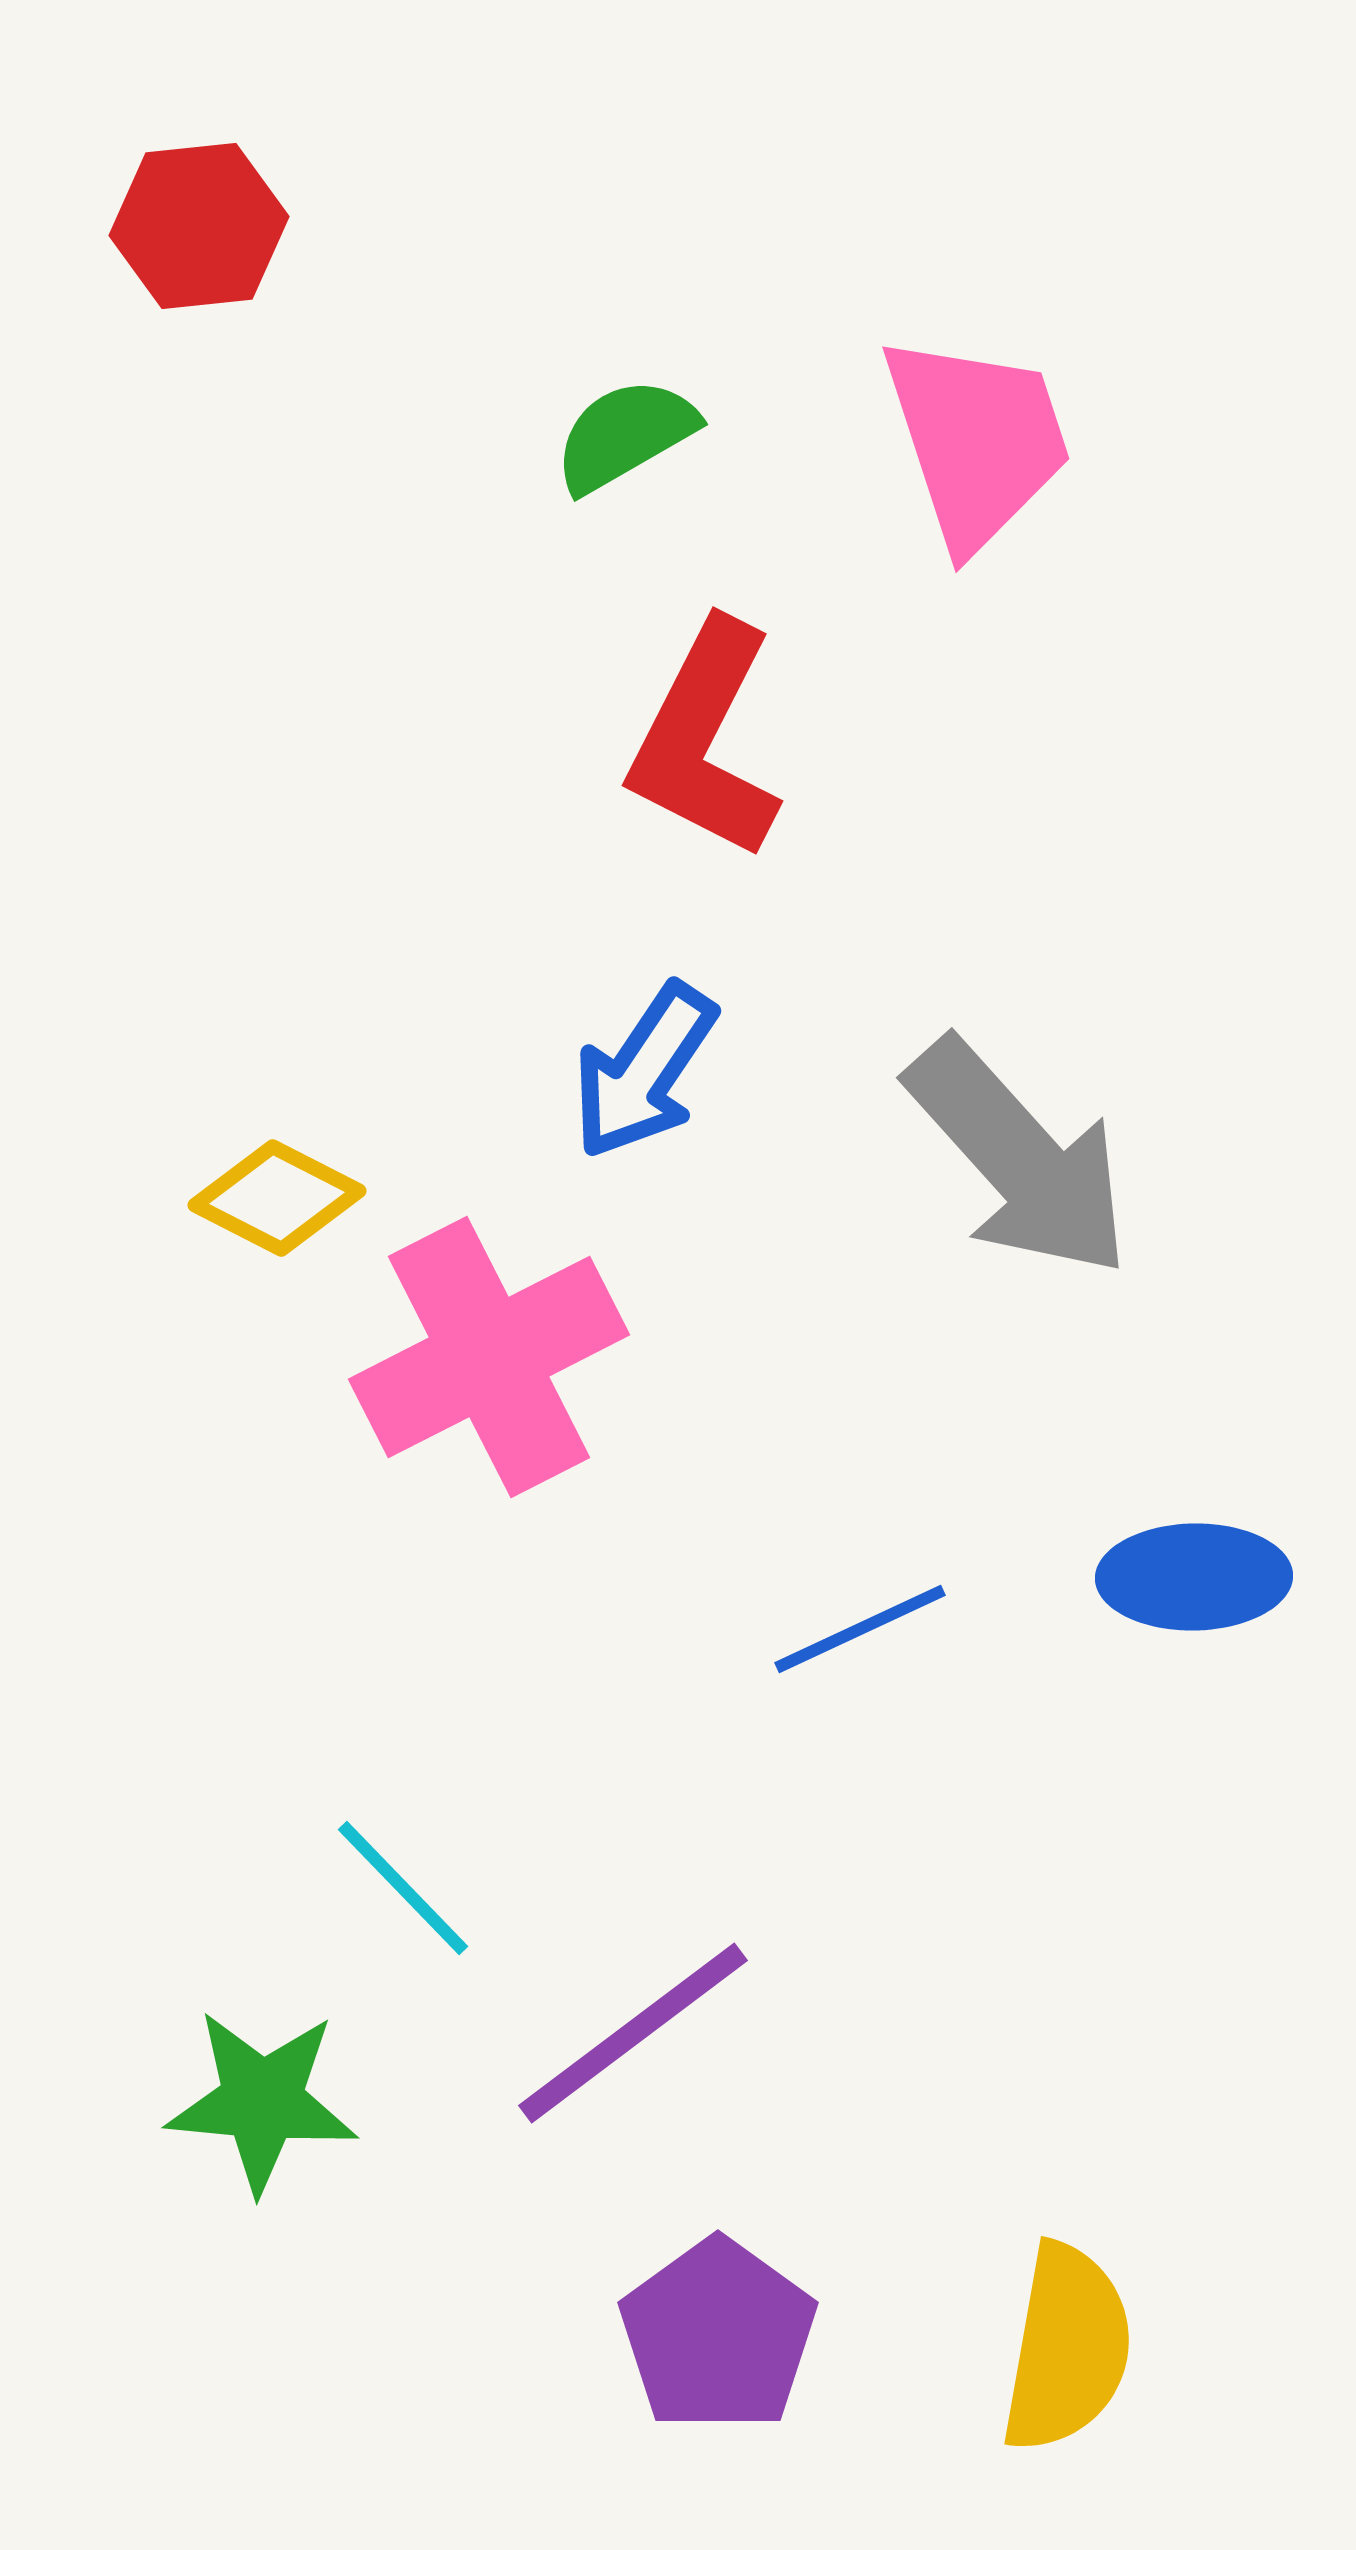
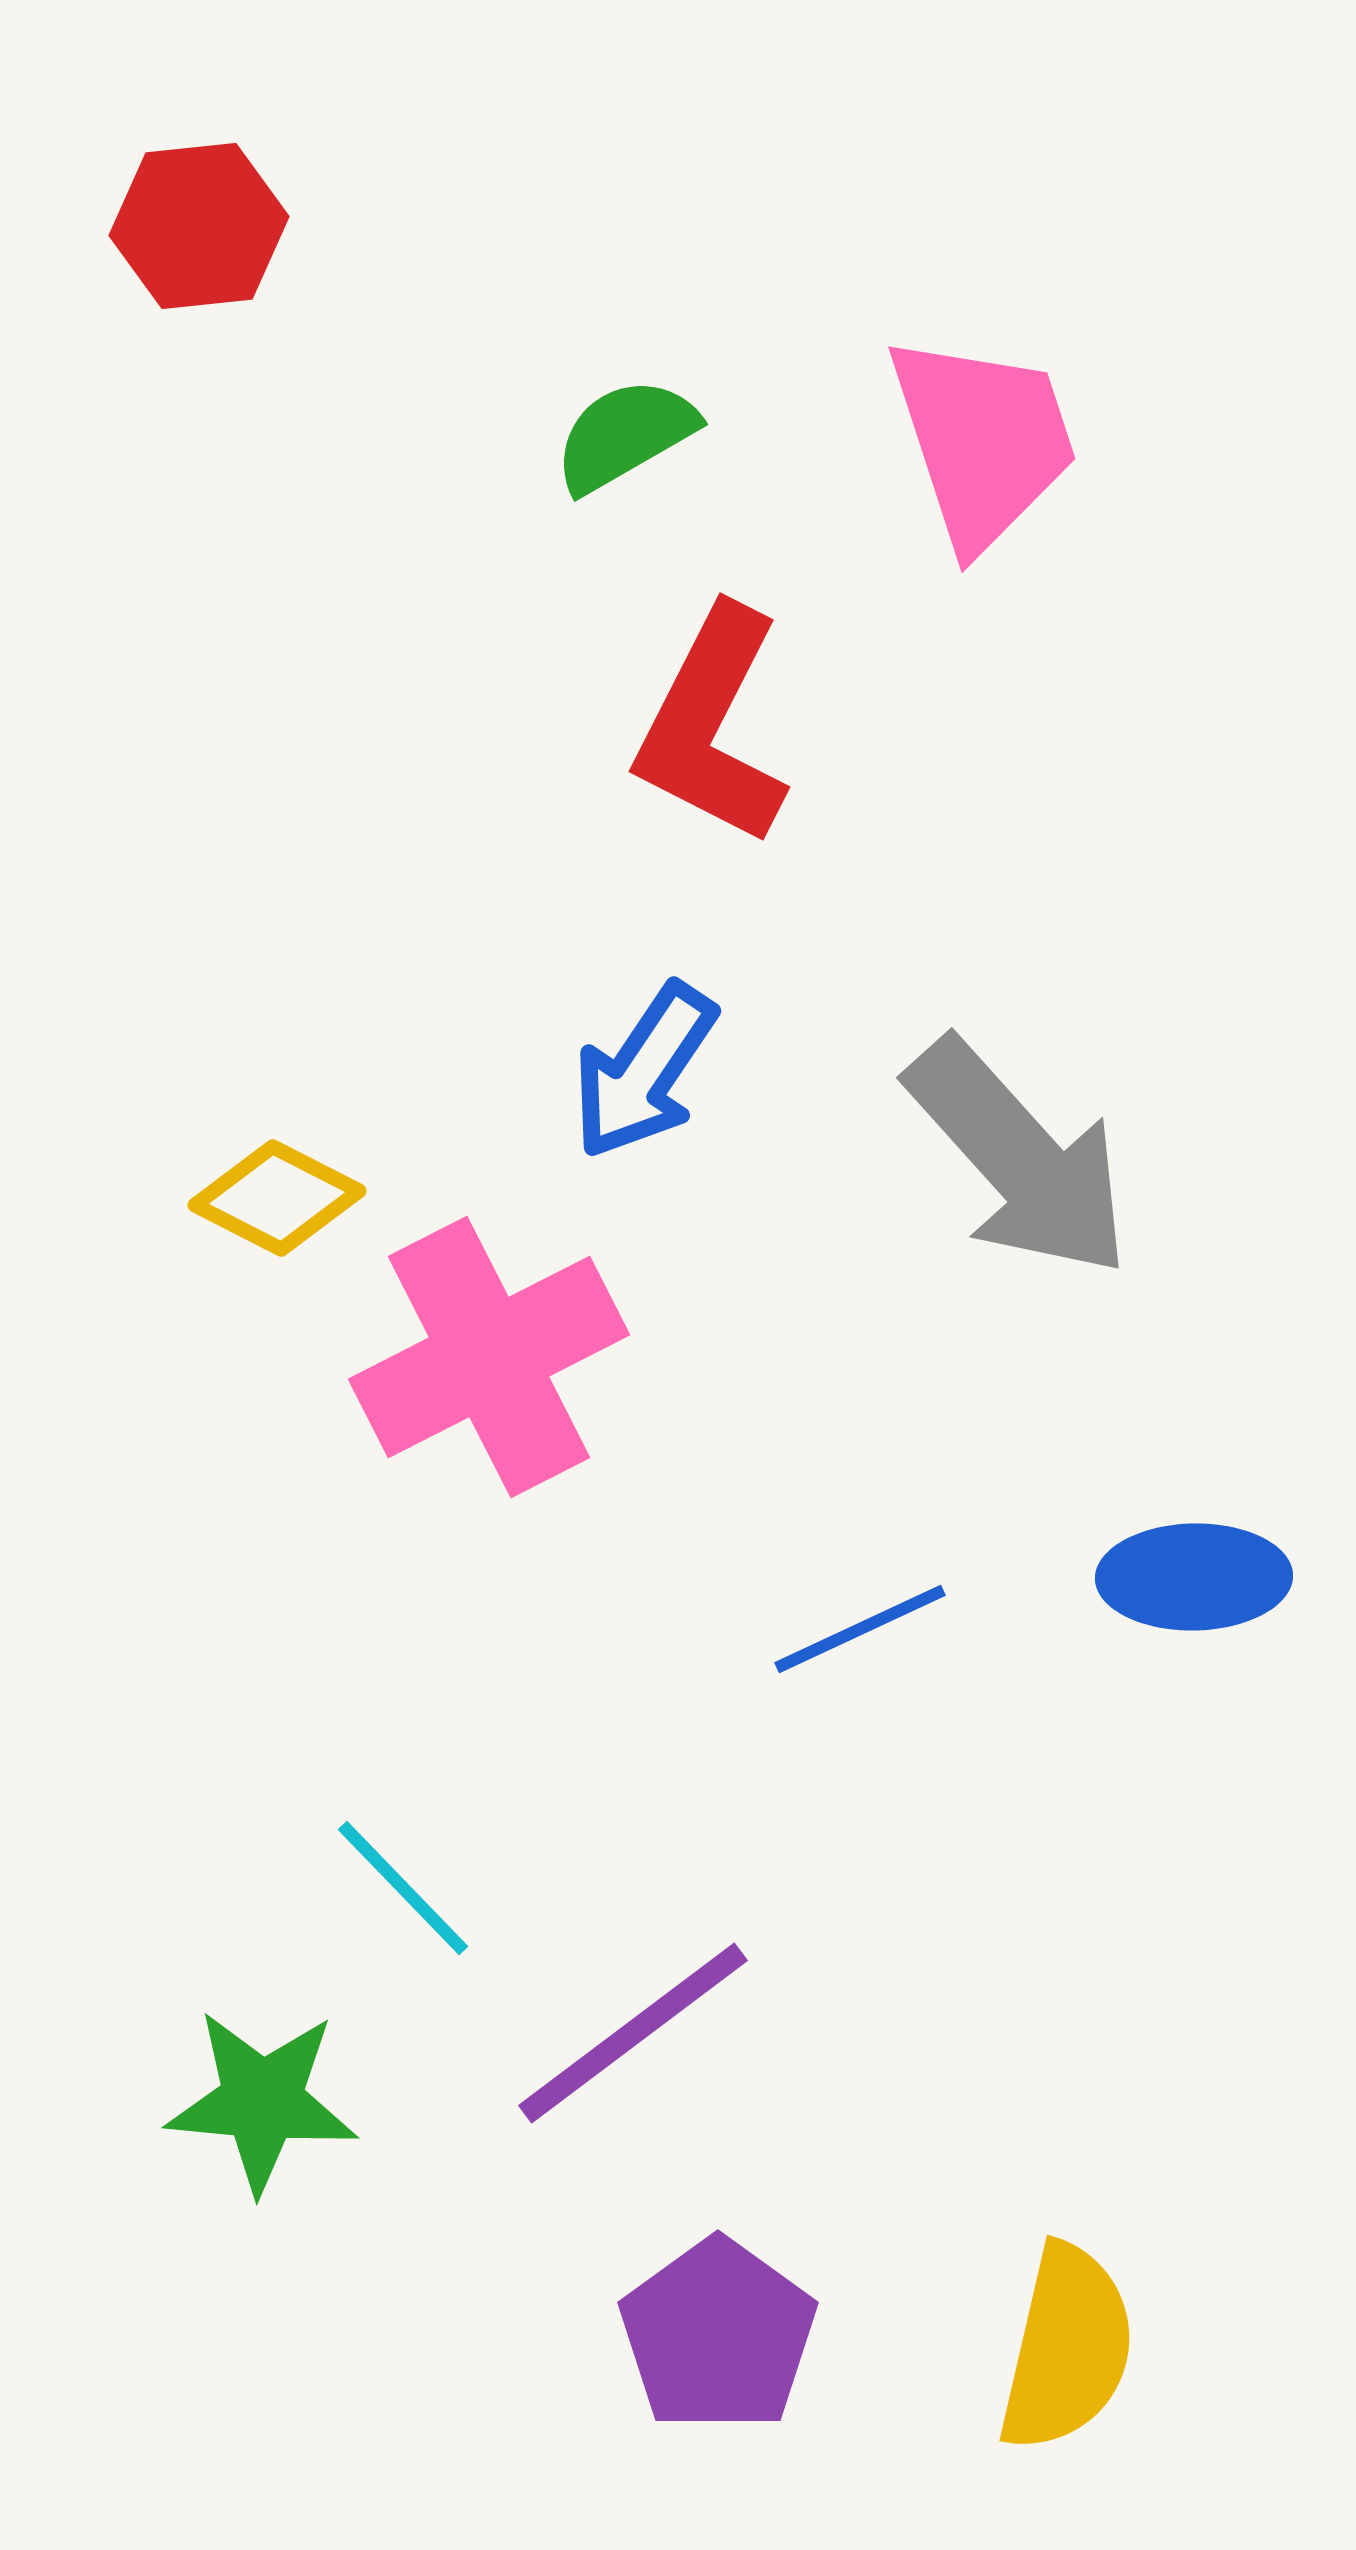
pink trapezoid: moved 6 px right
red L-shape: moved 7 px right, 14 px up
yellow semicircle: rotated 3 degrees clockwise
